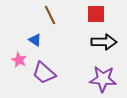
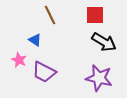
red square: moved 1 px left, 1 px down
black arrow: rotated 30 degrees clockwise
purple trapezoid: moved 1 px up; rotated 15 degrees counterclockwise
purple star: moved 4 px left, 1 px up; rotated 8 degrees clockwise
